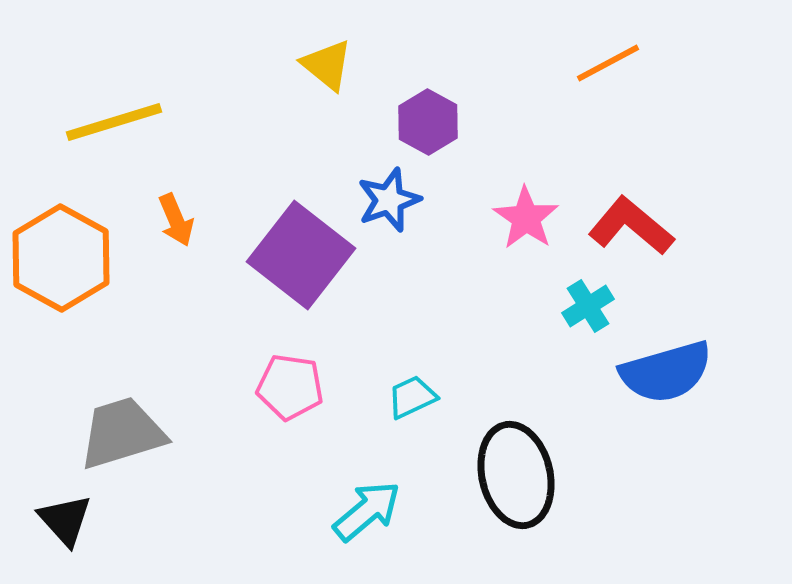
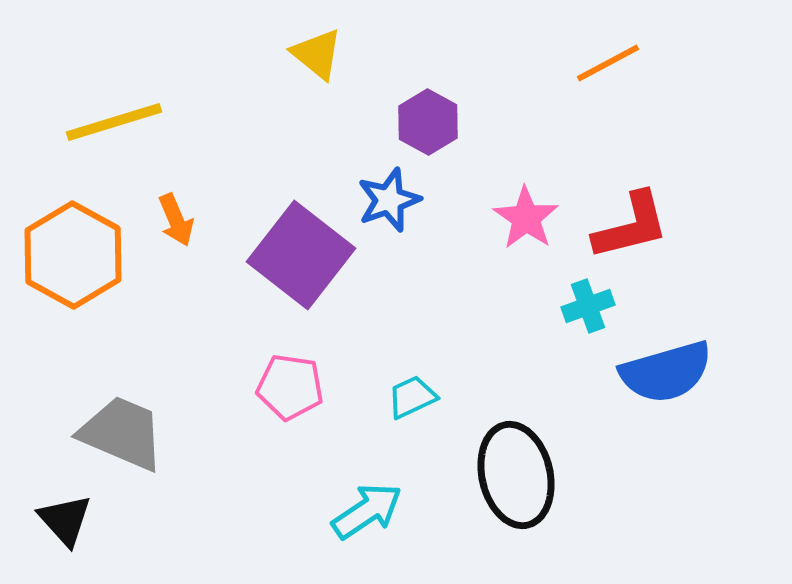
yellow triangle: moved 10 px left, 11 px up
red L-shape: rotated 126 degrees clockwise
orange hexagon: moved 12 px right, 3 px up
cyan cross: rotated 12 degrees clockwise
gray trapezoid: rotated 40 degrees clockwise
cyan arrow: rotated 6 degrees clockwise
